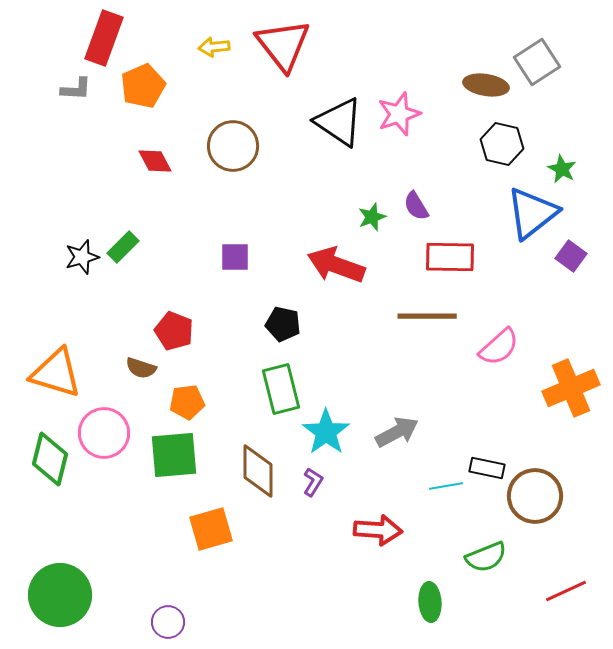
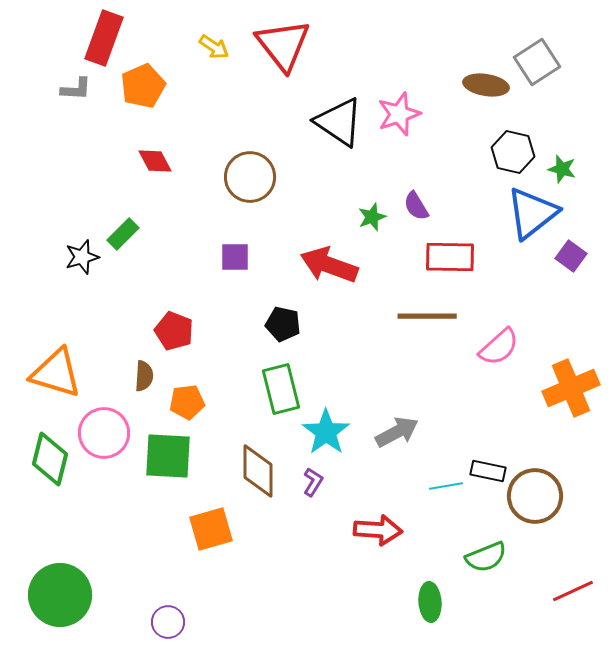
yellow arrow at (214, 47): rotated 140 degrees counterclockwise
black hexagon at (502, 144): moved 11 px right, 8 px down
brown circle at (233, 146): moved 17 px right, 31 px down
green star at (562, 169): rotated 12 degrees counterclockwise
green rectangle at (123, 247): moved 13 px up
red arrow at (336, 265): moved 7 px left
brown semicircle at (141, 368): moved 3 px right, 8 px down; rotated 104 degrees counterclockwise
green square at (174, 455): moved 6 px left, 1 px down; rotated 8 degrees clockwise
black rectangle at (487, 468): moved 1 px right, 3 px down
red line at (566, 591): moved 7 px right
